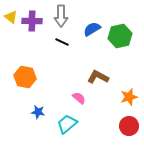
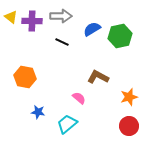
gray arrow: rotated 90 degrees counterclockwise
